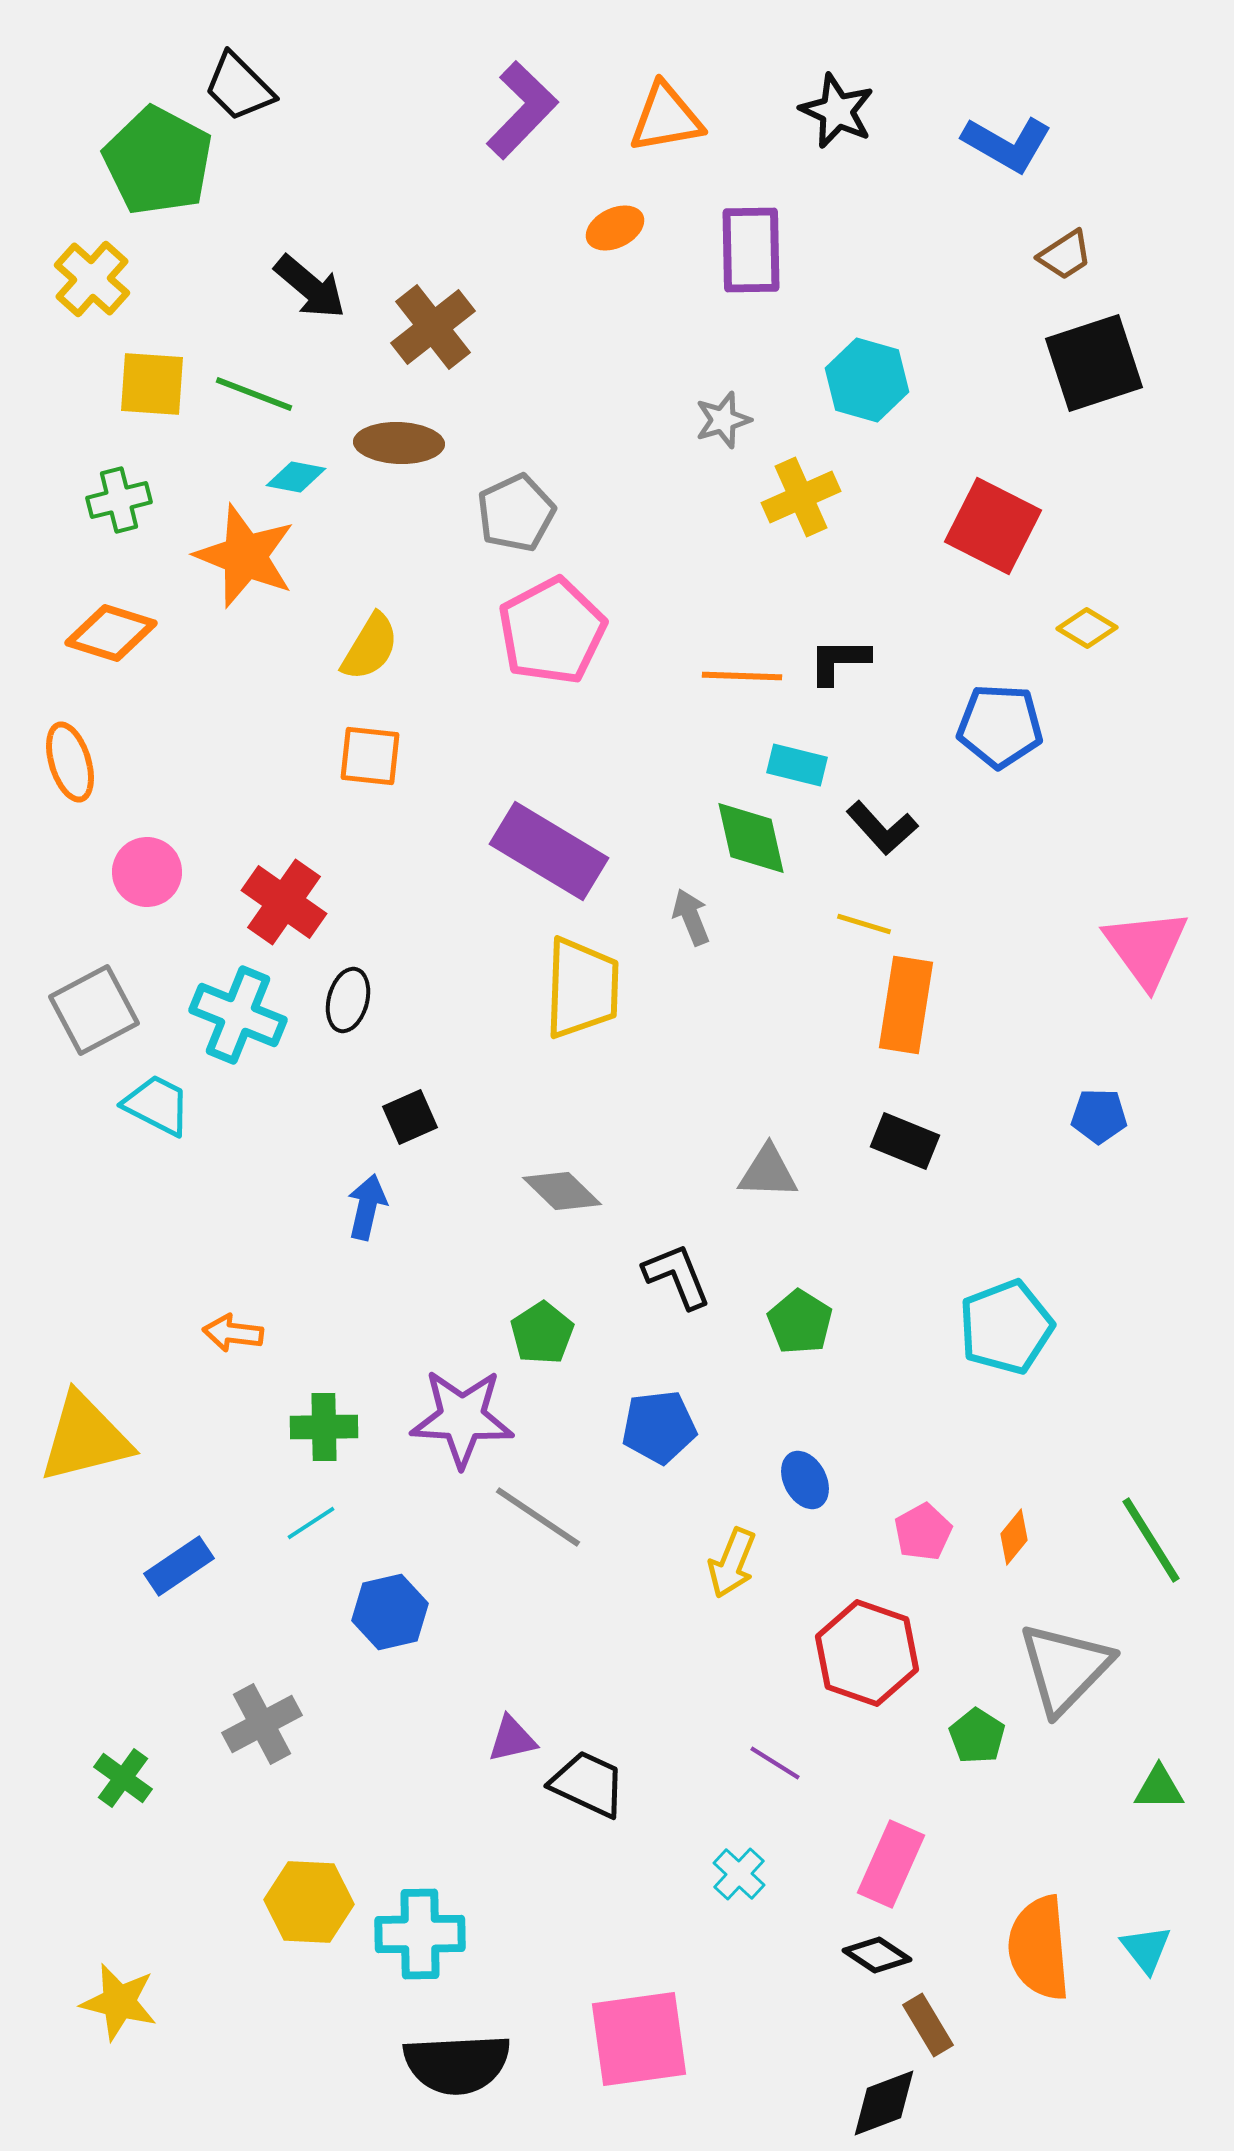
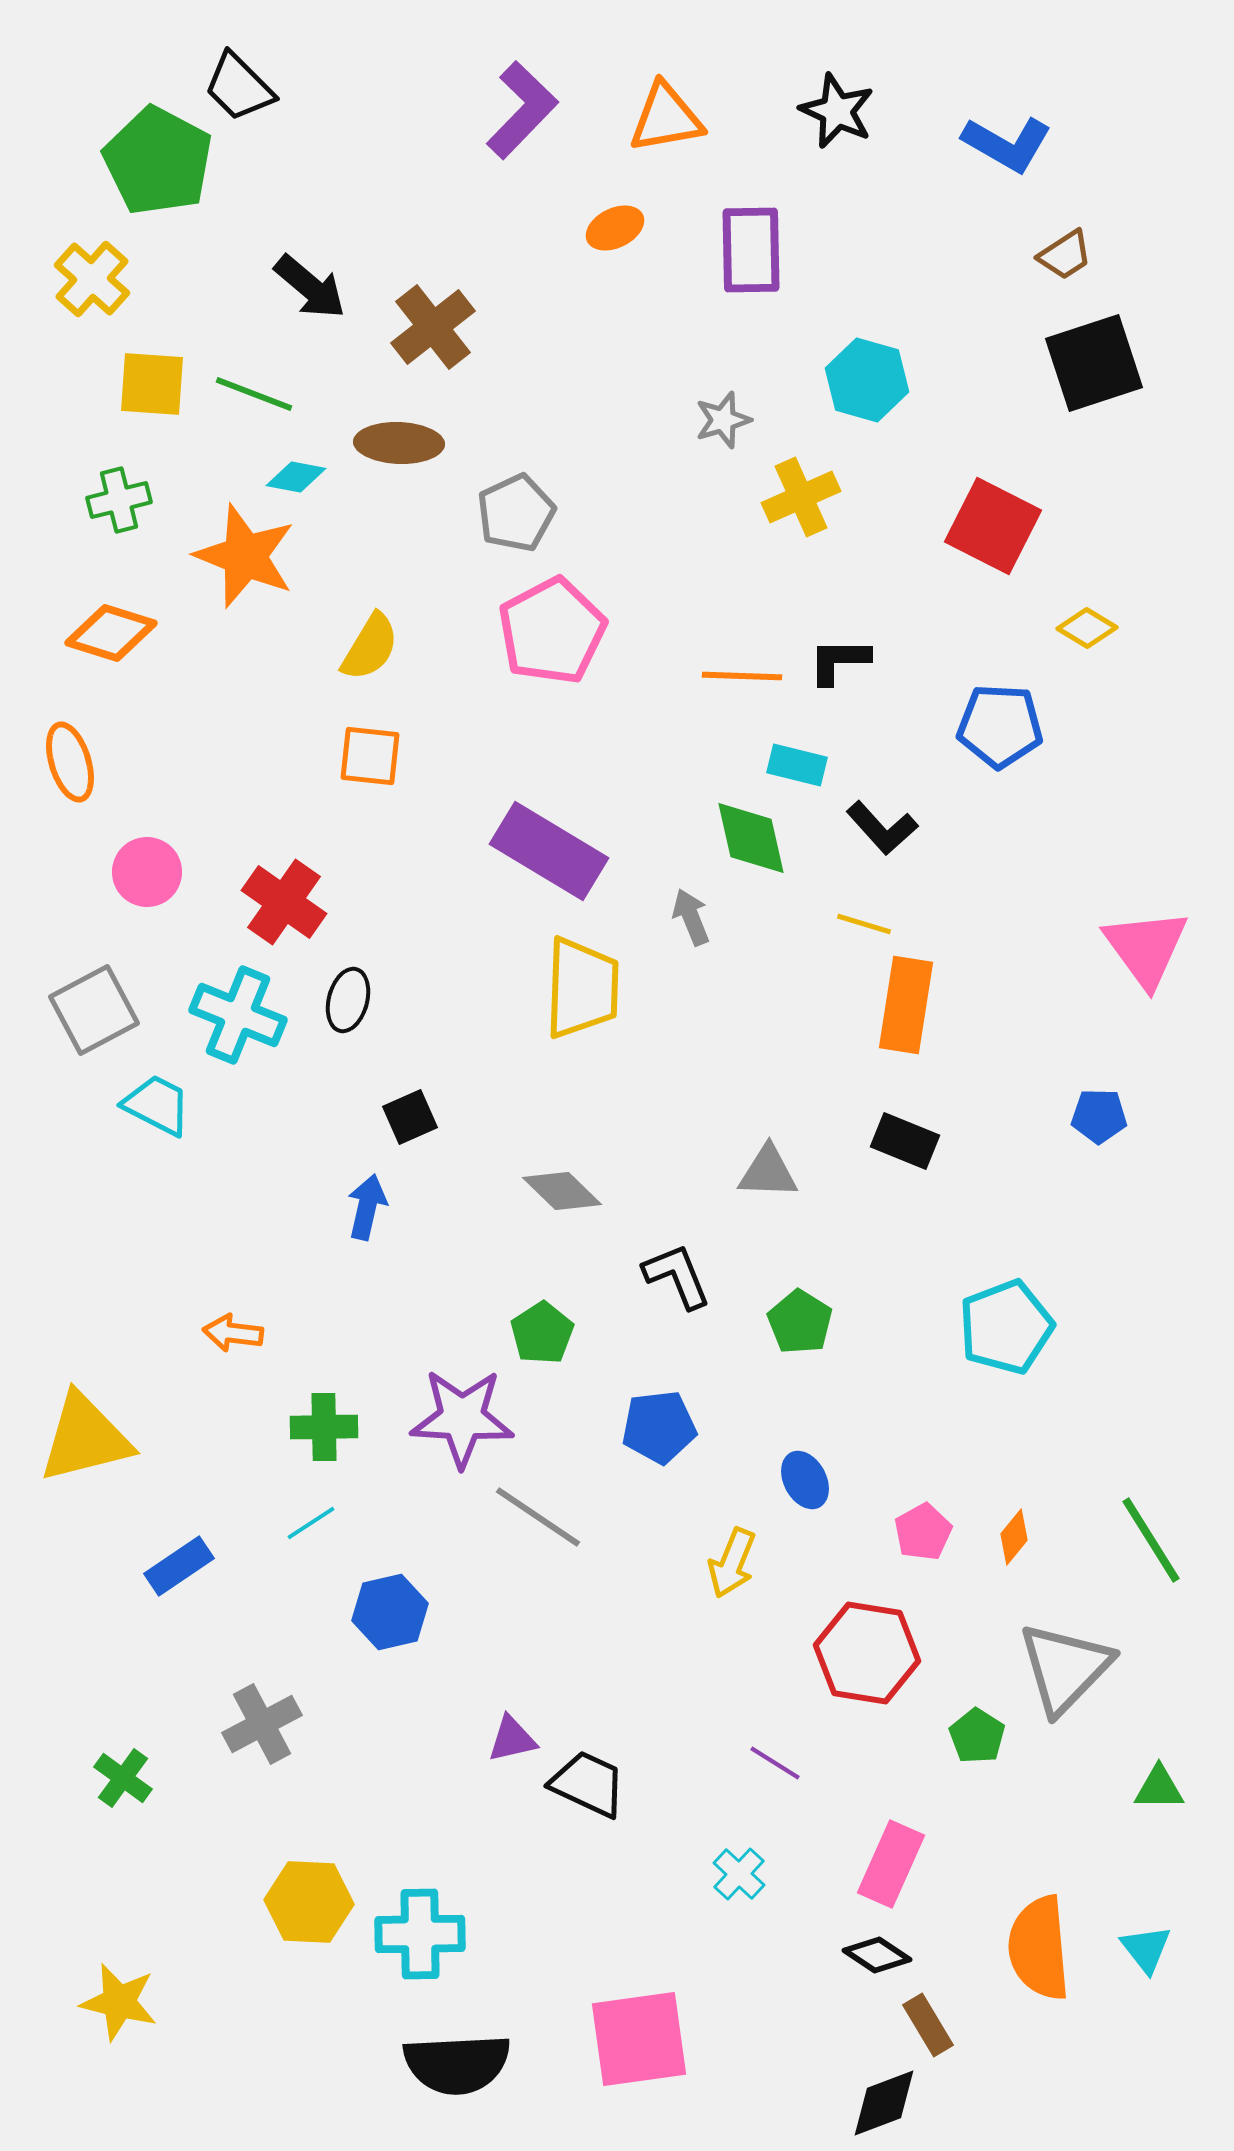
red hexagon at (867, 1653): rotated 10 degrees counterclockwise
